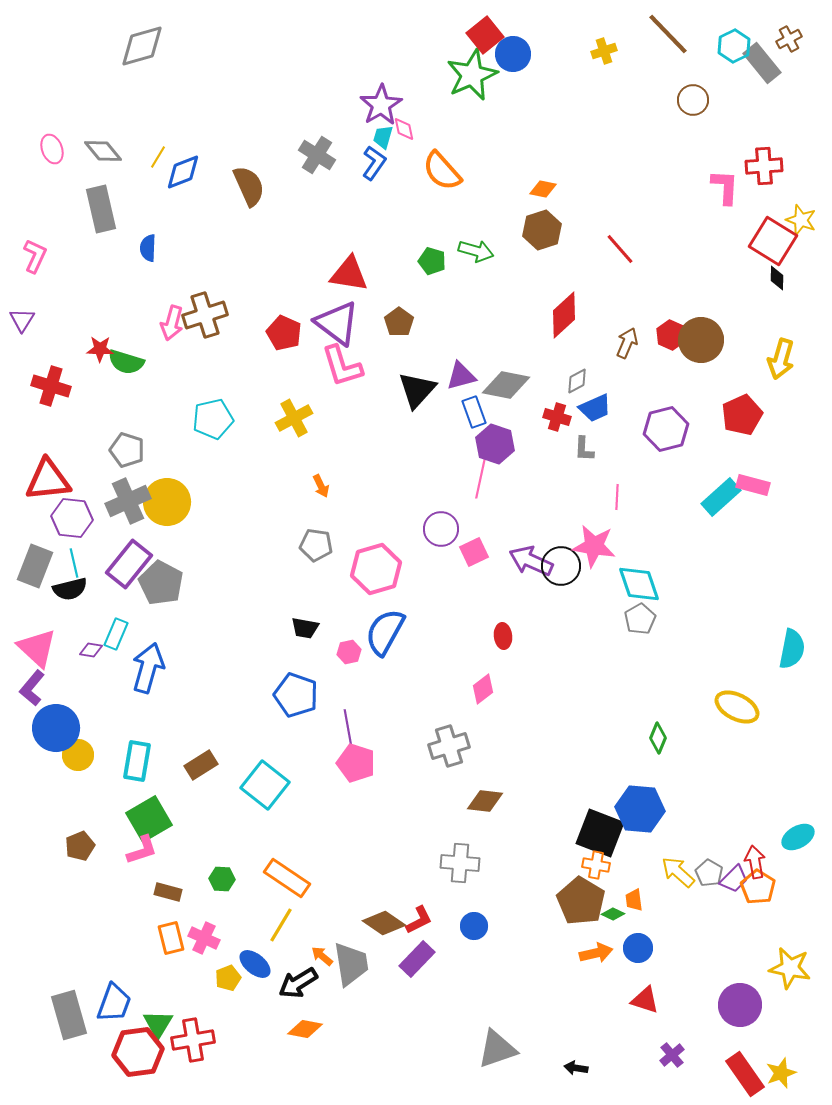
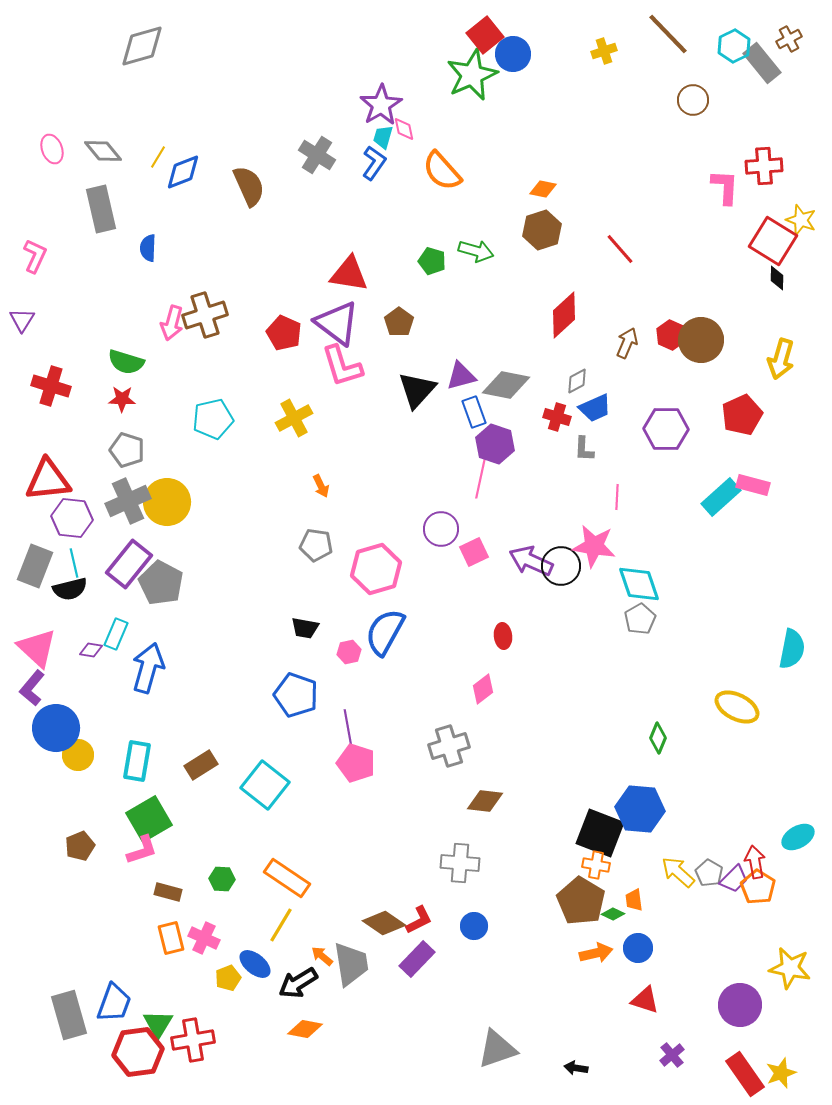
red star at (100, 349): moved 22 px right, 50 px down
purple hexagon at (666, 429): rotated 15 degrees clockwise
